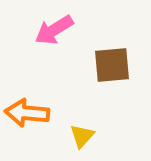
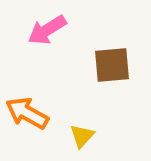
pink arrow: moved 7 px left
orange arrow: rotated 24 degrees clockwise
